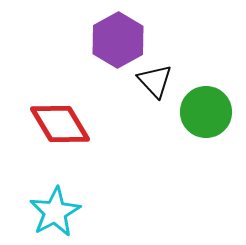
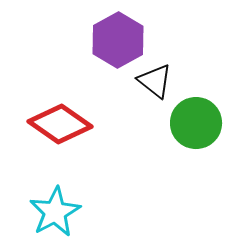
black triangle: rotated 9 degrees counterclockwise
green circle: moved 10 px left, 11 px down
red diamond: rotated 24 degrees counterclockwise
